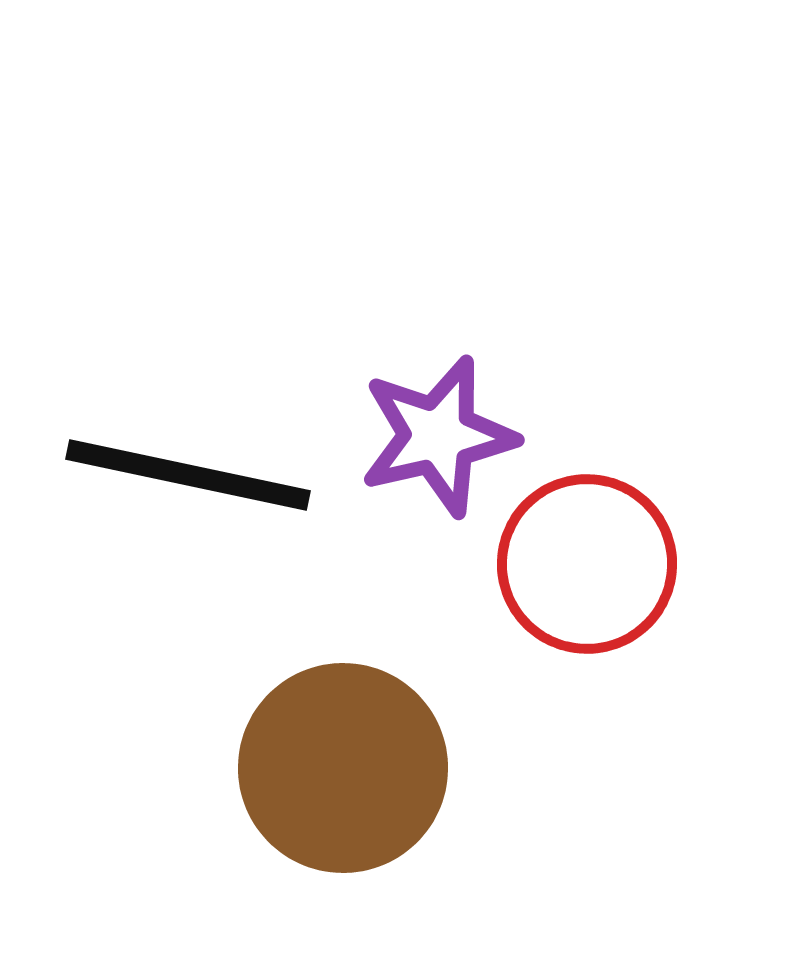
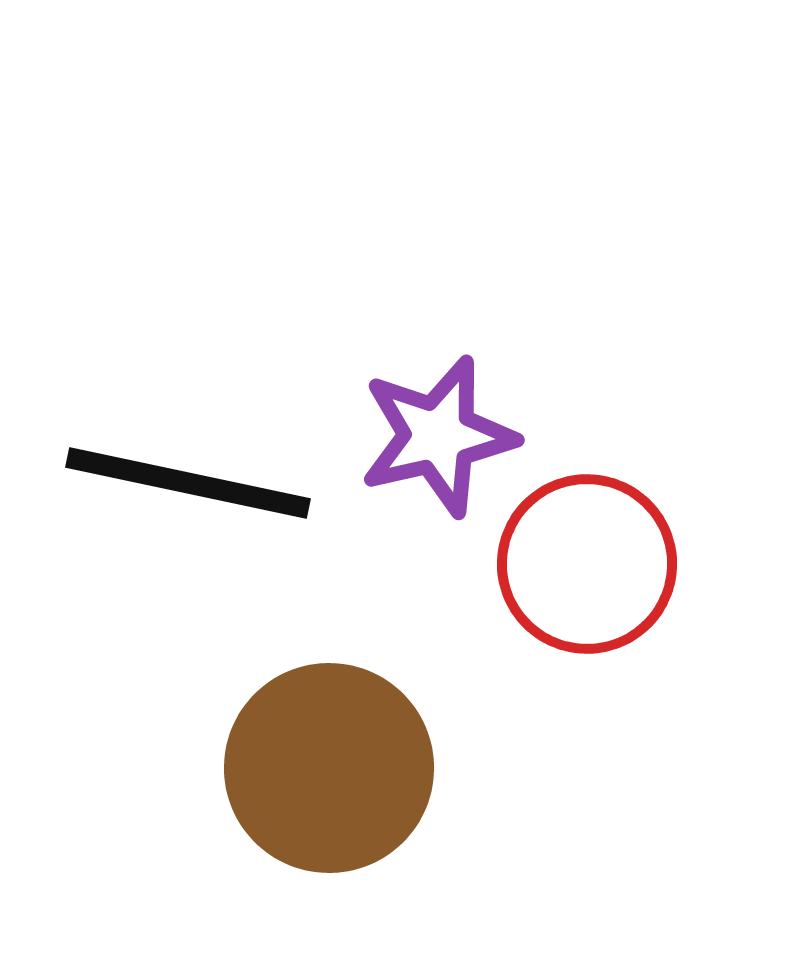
black line: moved 8 px down
brown circle: moved 14 px left
